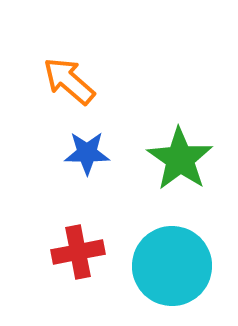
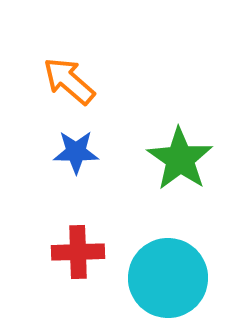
blue star: moved 11 px left, 1 px up
red cross: rotated 9 degrees clockwise
cyan circle: moved 4 px left, 12 px down
